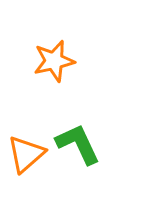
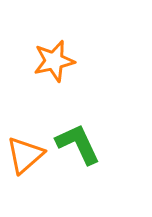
orange triangle: moved 1 px left, 1 px down
